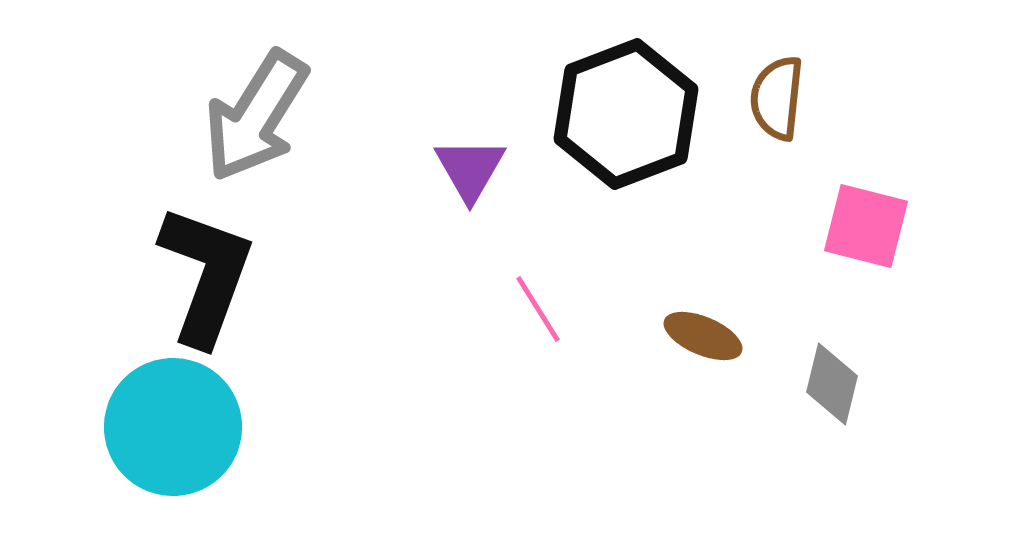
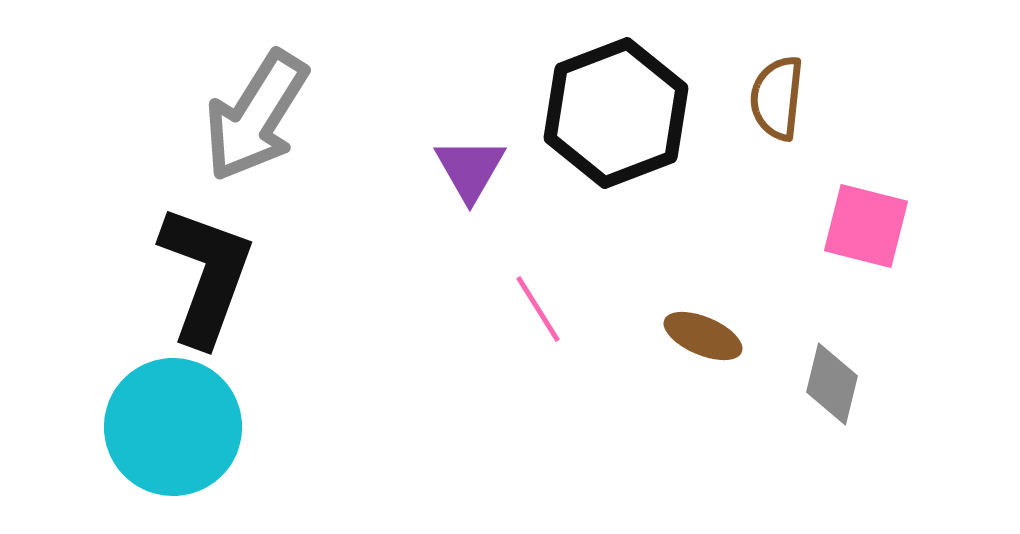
black hexagon: moved 10 px left, 1 px up
